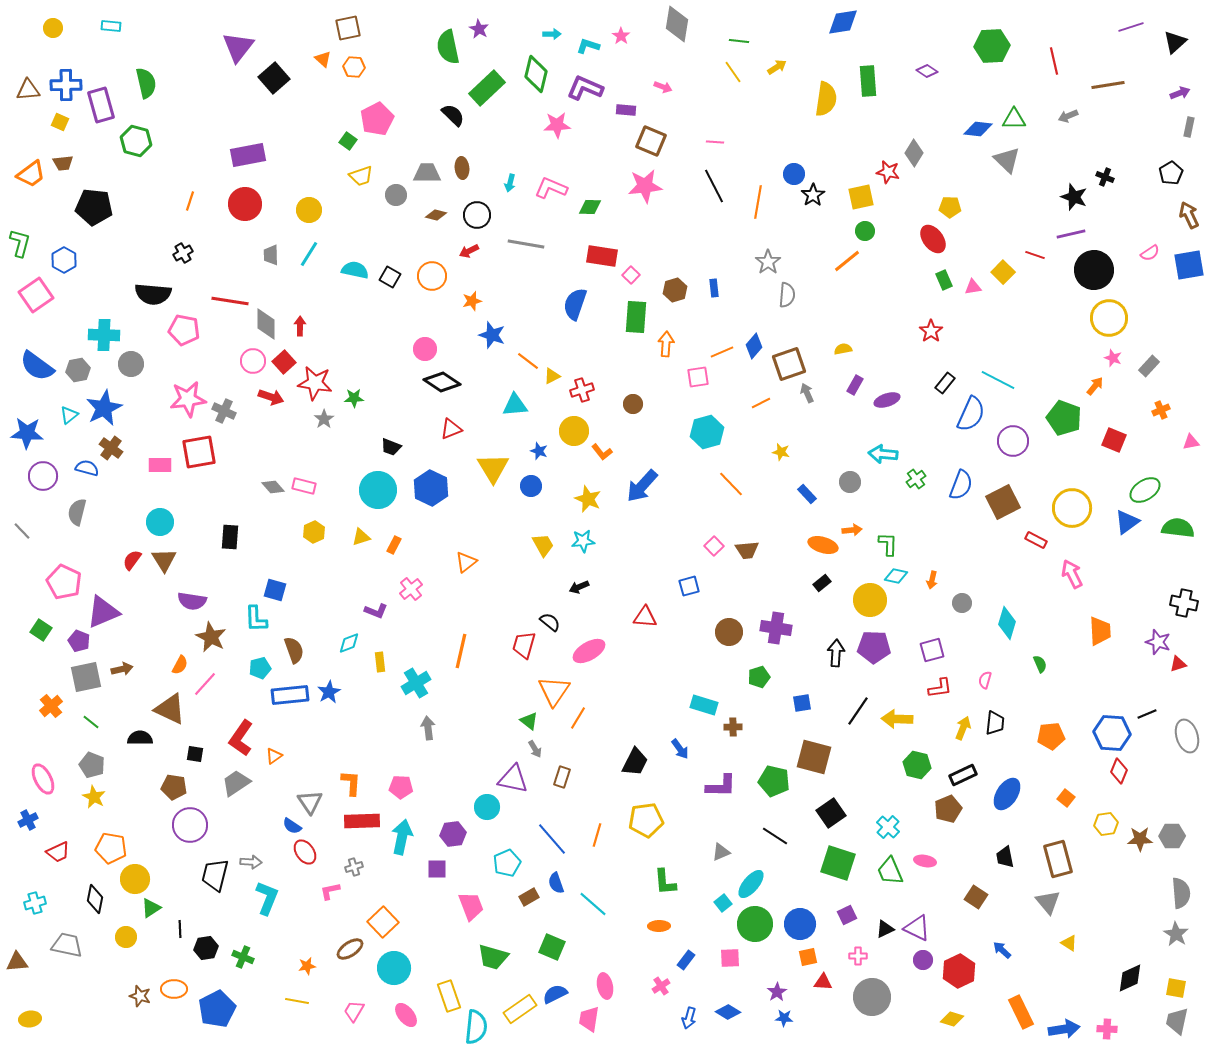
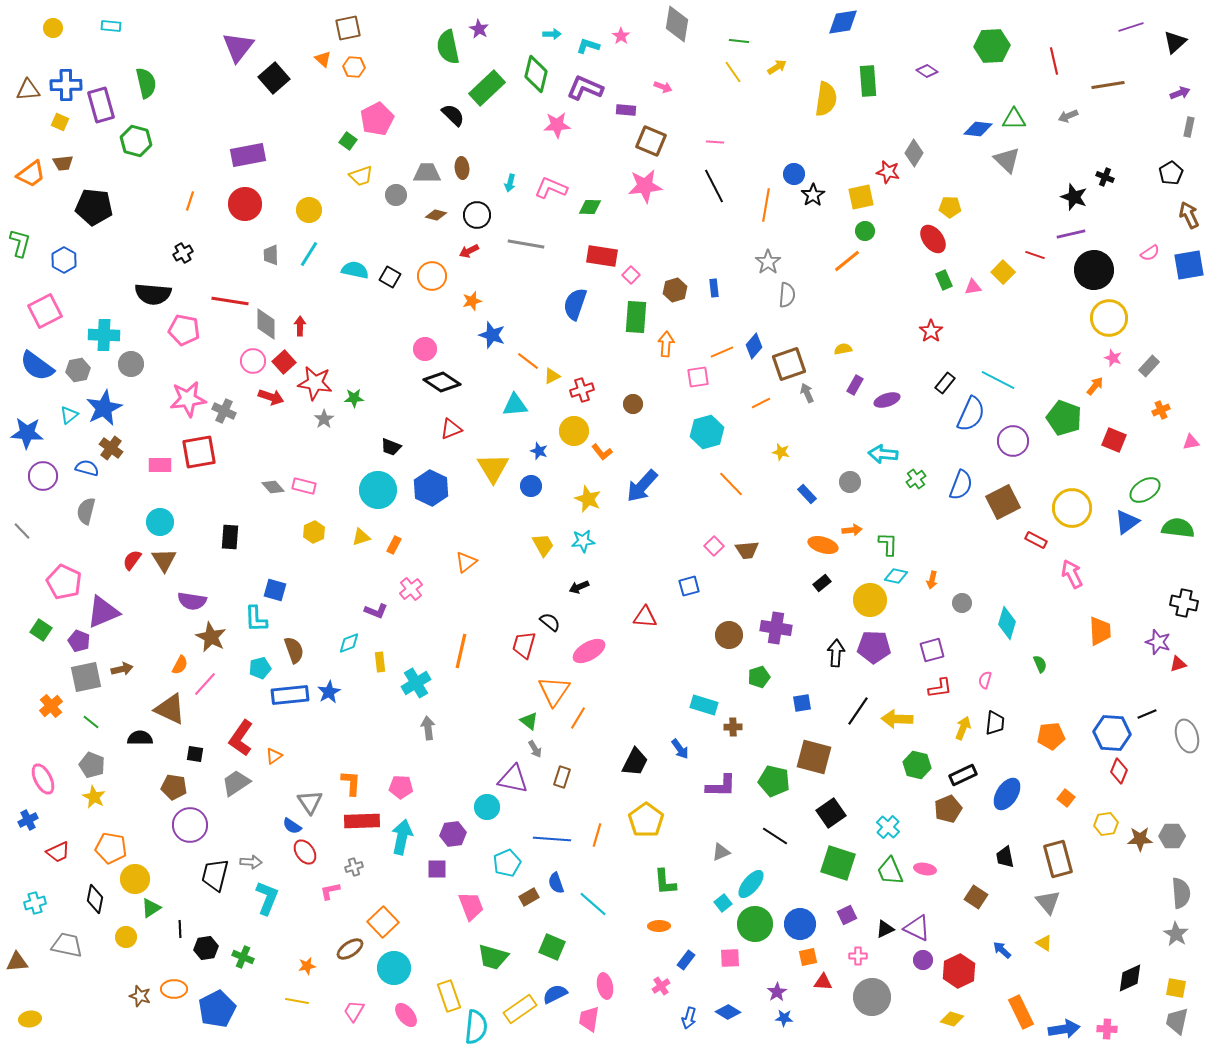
orange line at (758, 202): moved 8 px right, 3 px down
pink square at (36, 295): moved 9 px right, 16 px down; rotated 8 degrees clockwise
gray semicircle at (77, 512): moved 9 px right, 1 px up
brown circle at (729, 632): moved 3 px down
yellow pentagon at (646, 820): rotated 28 degrees counterclockwise
blue line at (552, 839): rotated 45 degrees counterclockwise
pink ellipse at (925, 861): moved 8 px down
yellow triangle at (1069, 943): moved 25 px left
